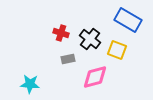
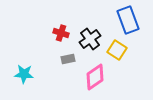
blue rectangle: rotated 40 degrees clockwise
black cross: rotated 15 degrees clockwise
yellow square: rotated 12 degrees clockwise
pink diamond: rotated 20 degrees counterclockwise
cyan star: moved 6 px left, 10 px up
